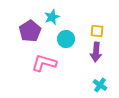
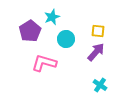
yellow square: moved 1 px right
purple arrow: rotated 144 degrees counterclockwise
